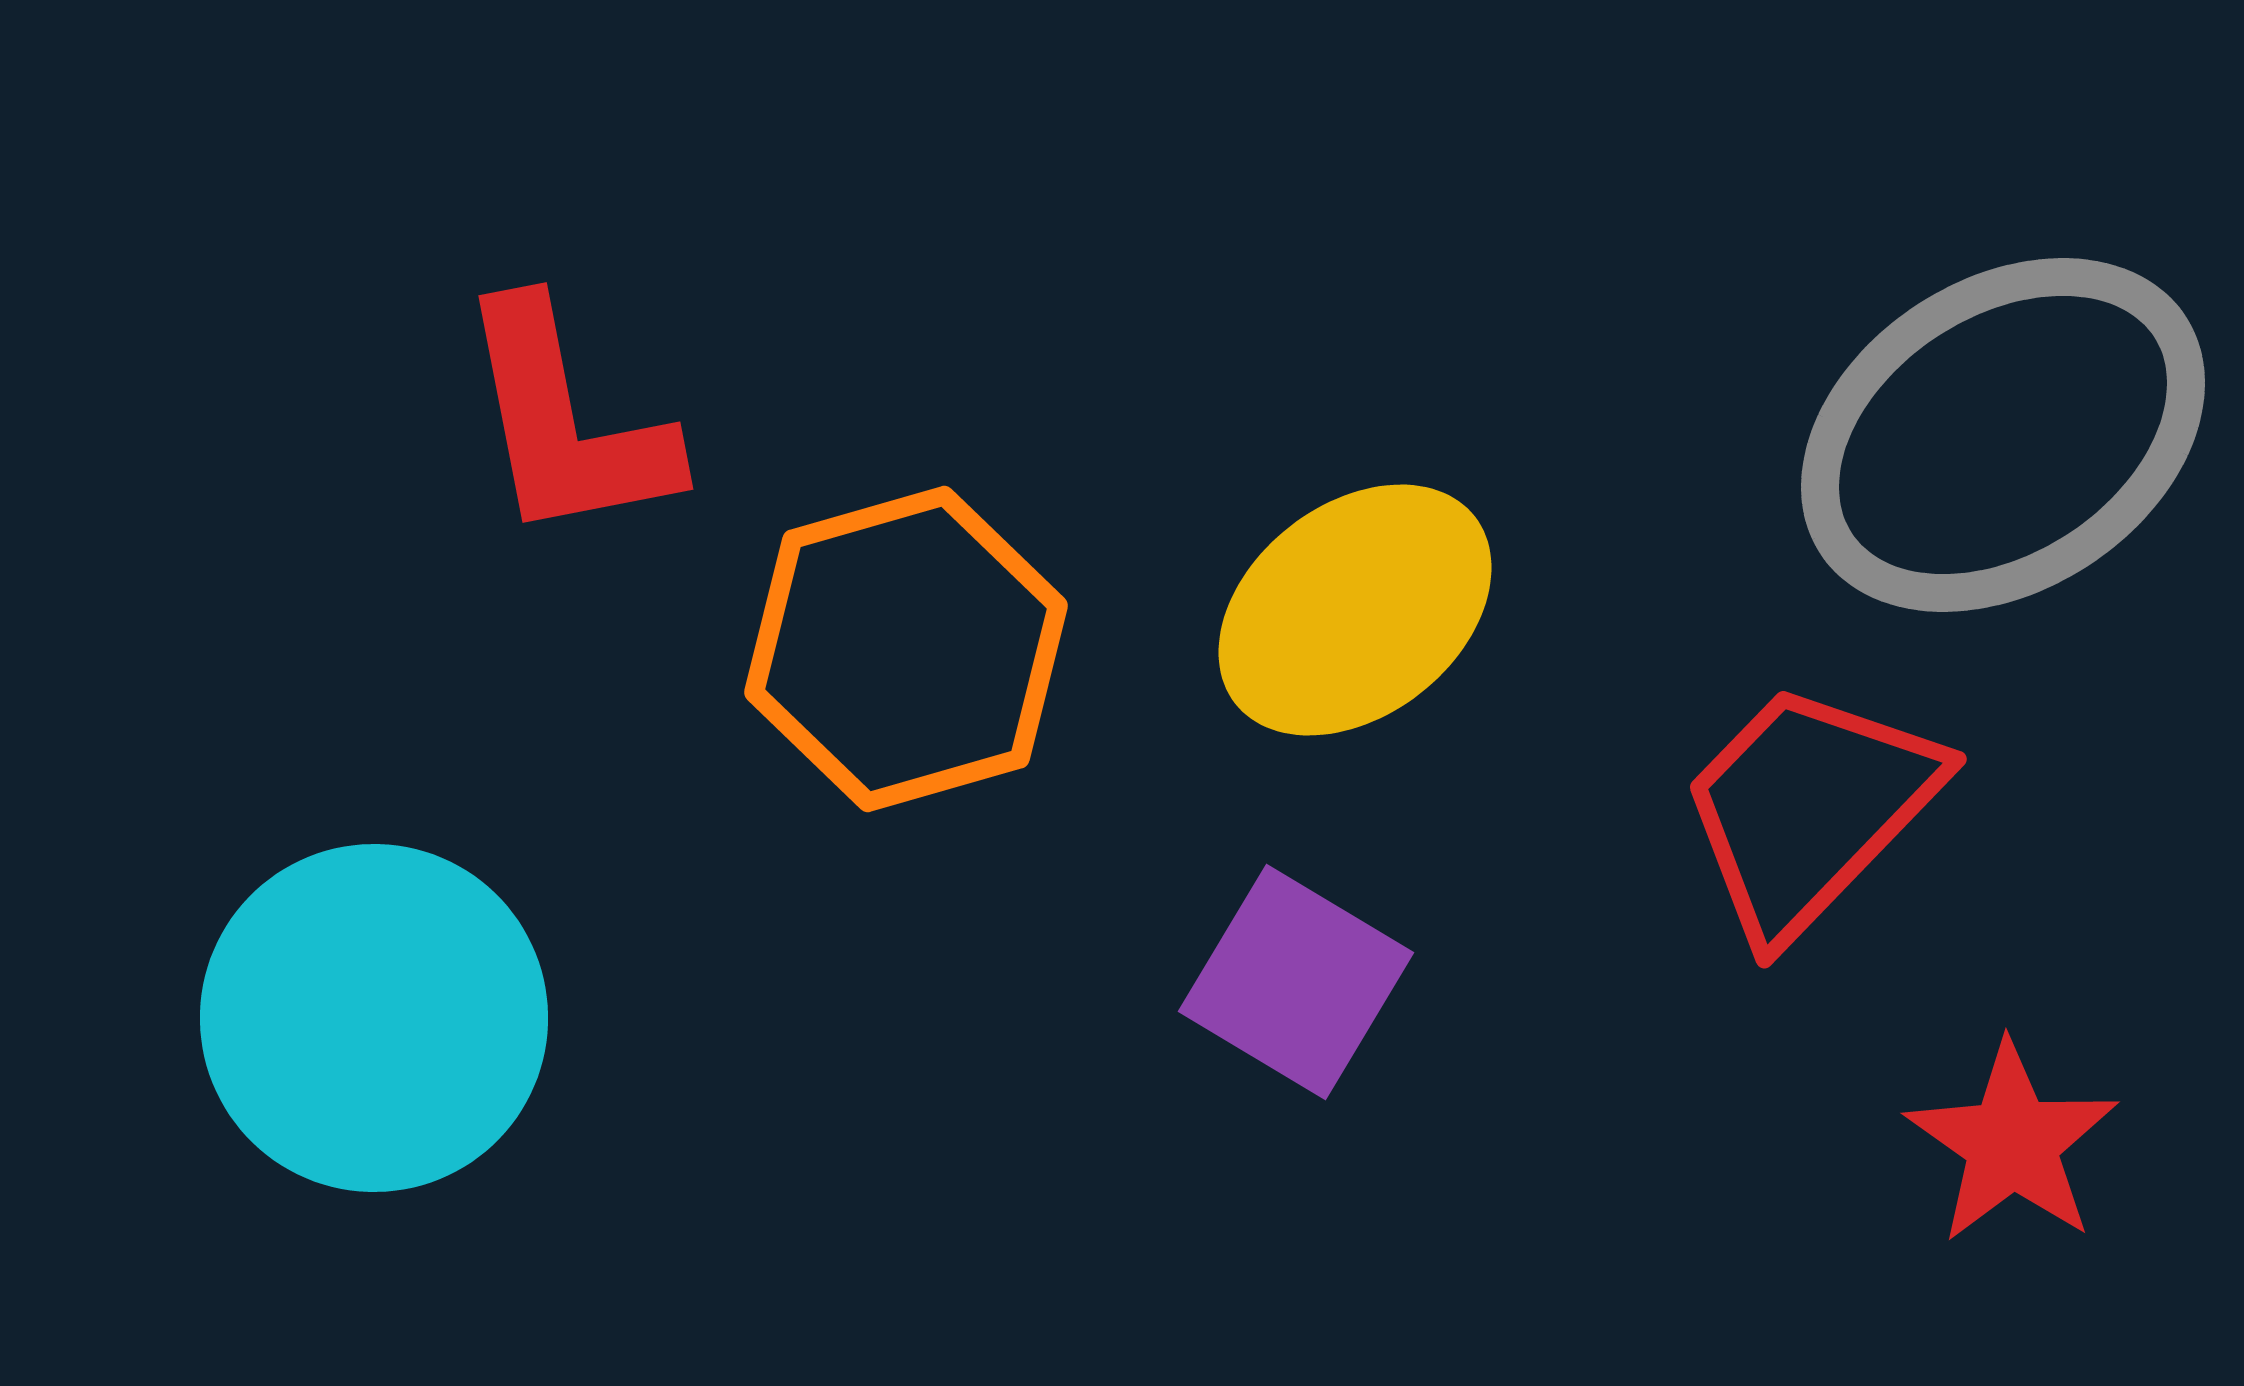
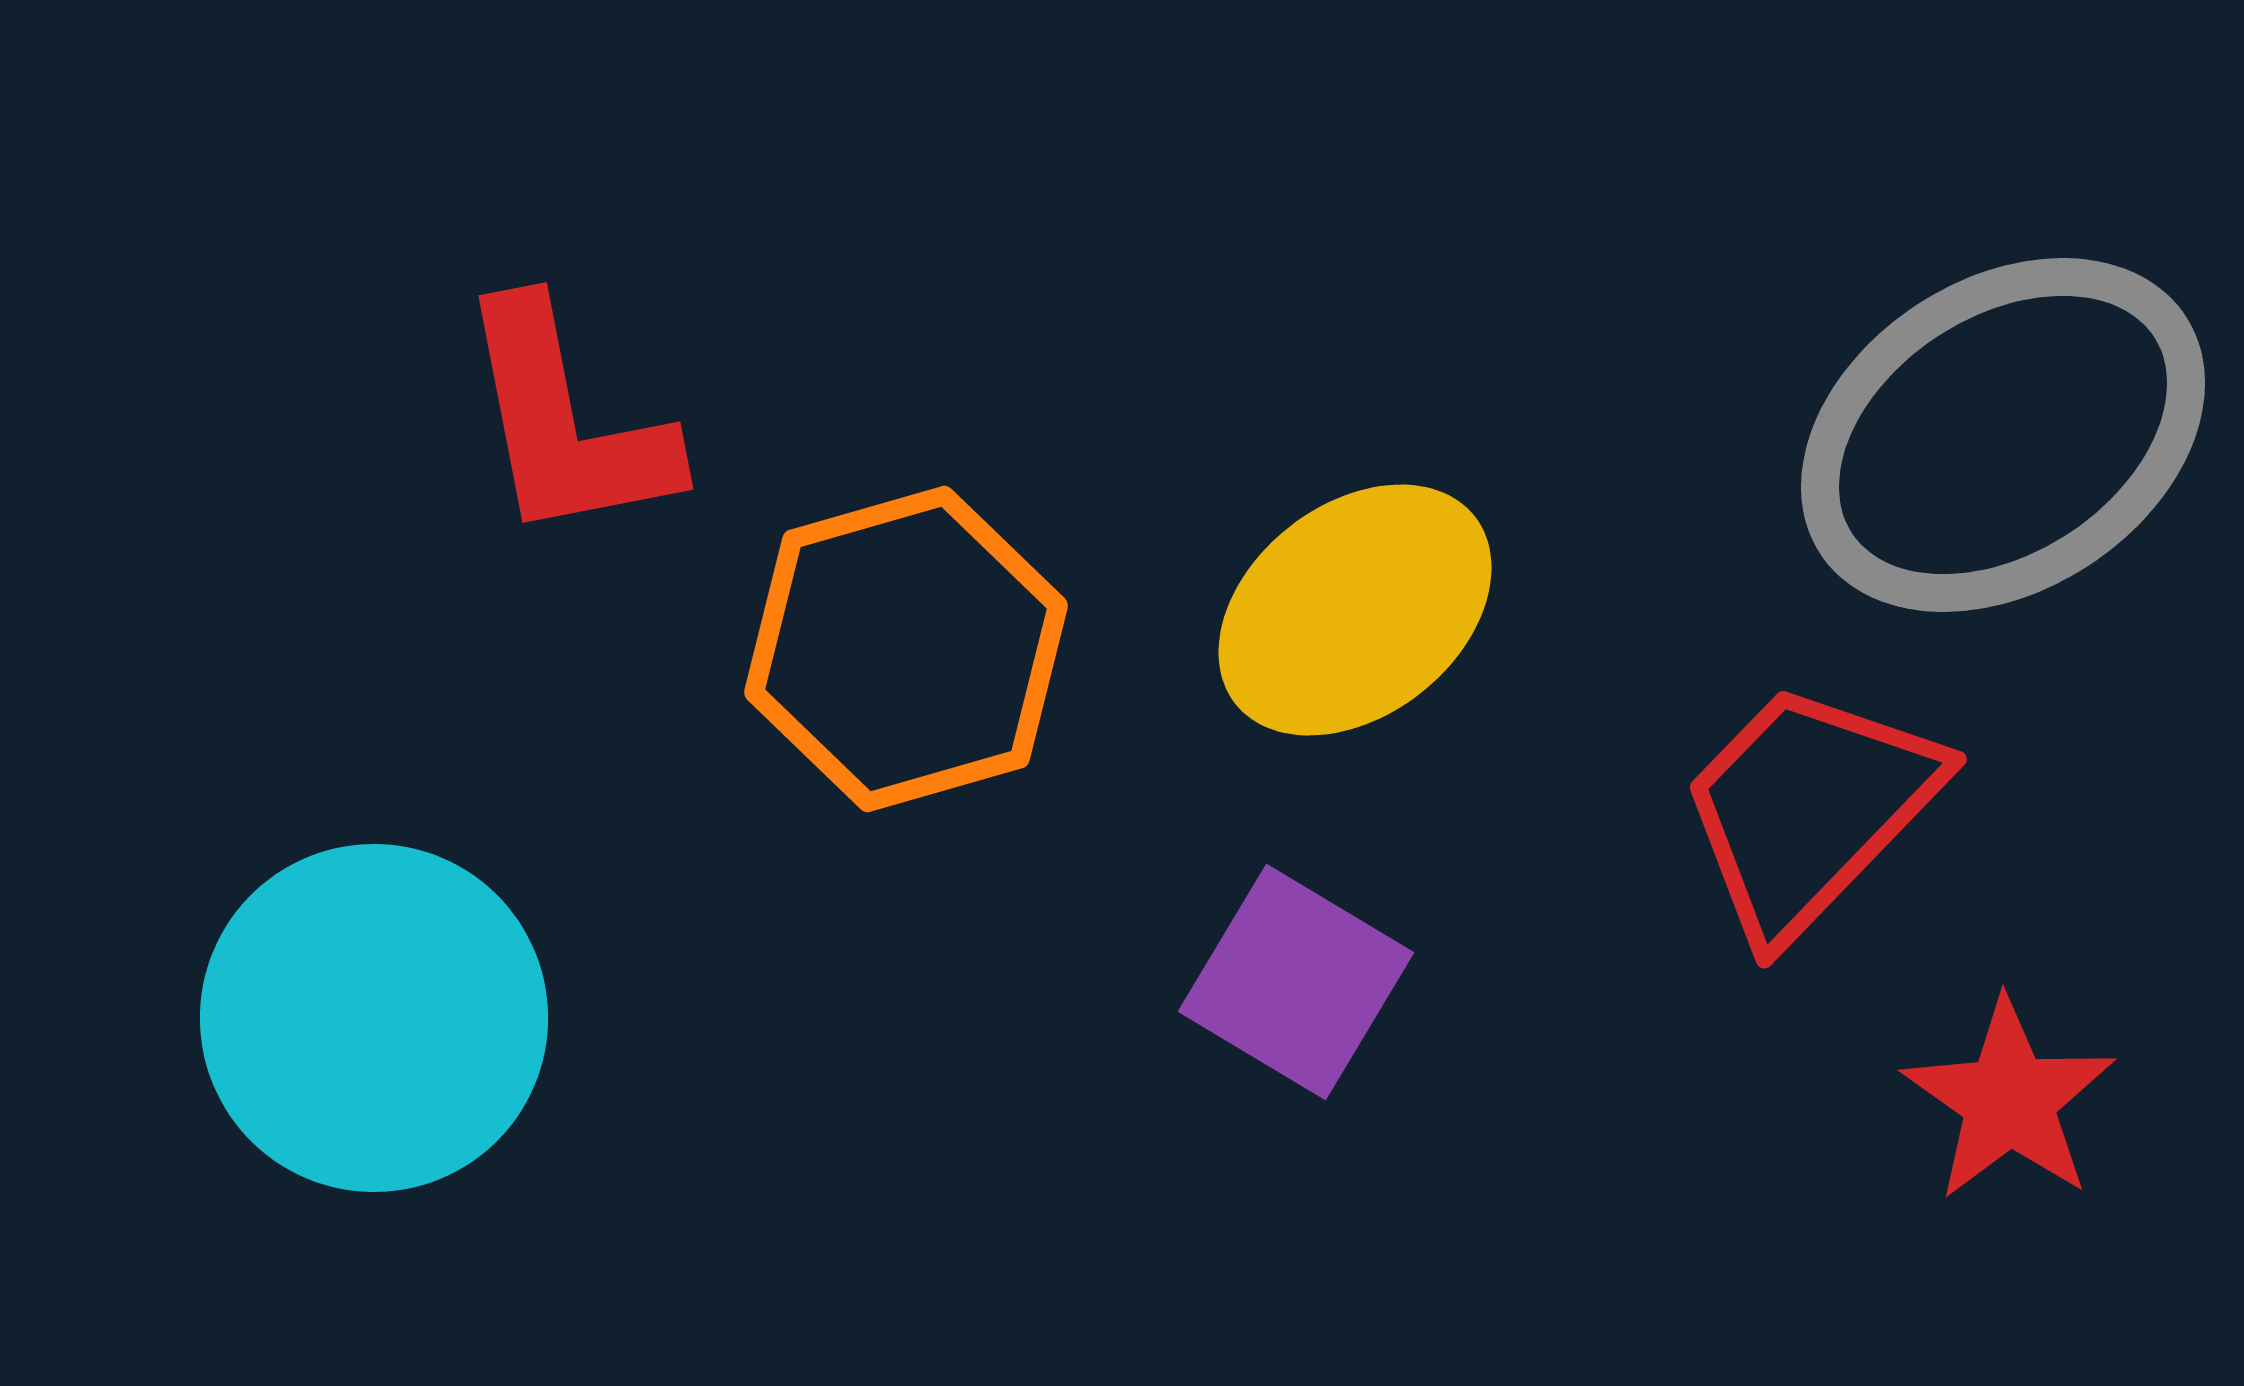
red star: moved 3 px left, 43 px up
